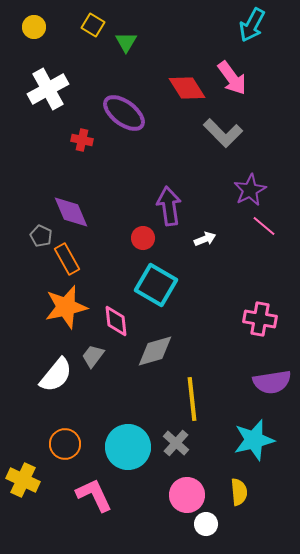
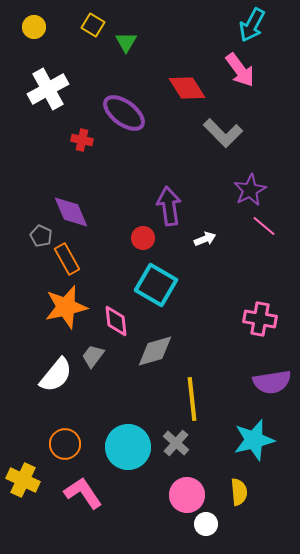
pink arrow: moved 8 px right, 8 px up
pink L-shape: moved 11 px left, 2 px up; rotated 9 degrees counterclockwise
